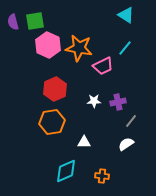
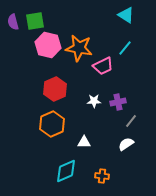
pink hexagon: rotated 10 degrees counterclockwise
orange hexagon: moved 2 px down; rotated 15 degrees counterclockwise
